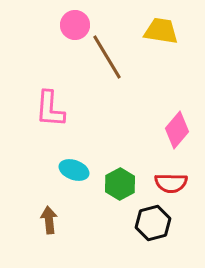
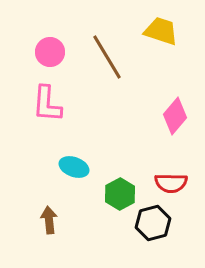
pink circle: moved 25 px left, 27 px down
yellow trapezoid: rotated 9 degrees clockwise
pink L-shape: moved 3 px left, 5 px up
pink diamond: moved 2 px left, 14 px up
cyan ellipse: moved 3 px up
green hexagon: moved 10 px down
